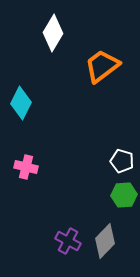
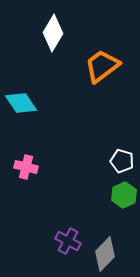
cyan diamond: rotated 60 degrees counterclockwise
green hexagon: rotated 20 degrees counterclockwise
gray diamond: moved 13 px down
